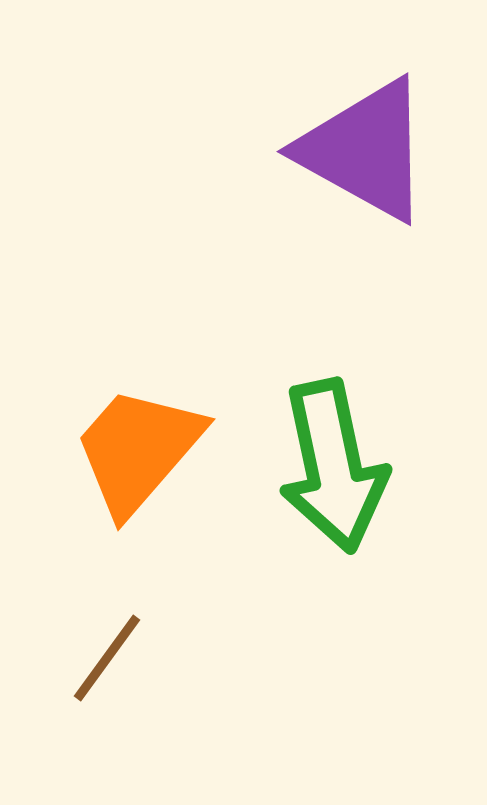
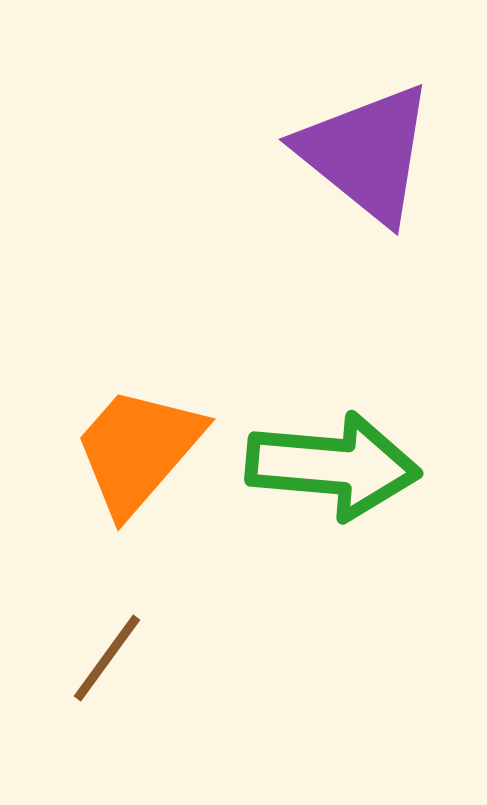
purple triangle: moved 1 px right, 3 px down; rotated 10 degrees clockwise
green arrow: rotated 73 degrees counterclockwise
